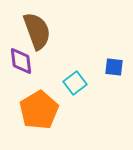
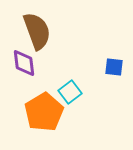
purple diamond: moved 3 px right, 2 px down
cyan square: moved 5 px left, 9 px down
orange pentagon: moved 5 px right, 2 px down
